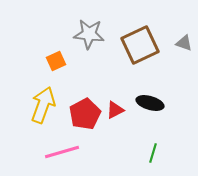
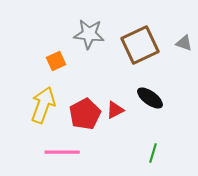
black ellipse: moved 5 px up; rotated 20 degrees clockwise
pink line: rotated 16 degrees clockwise
